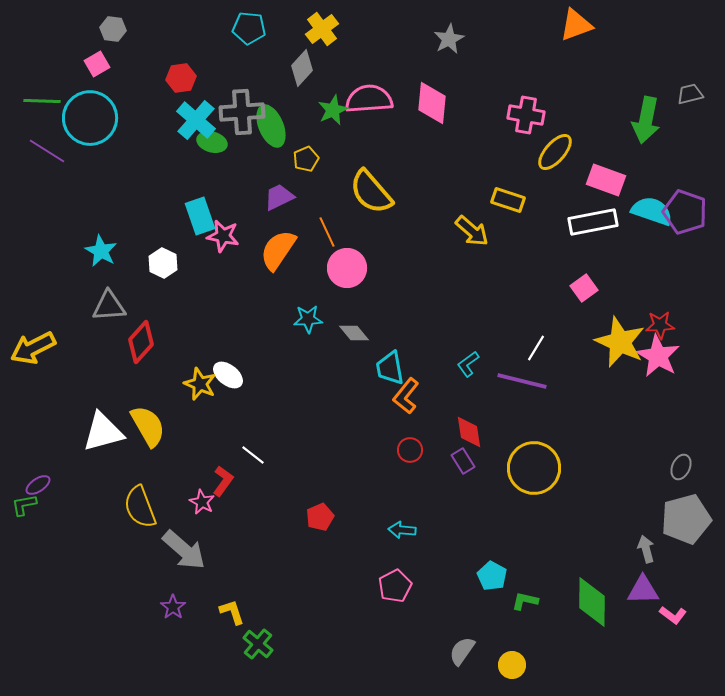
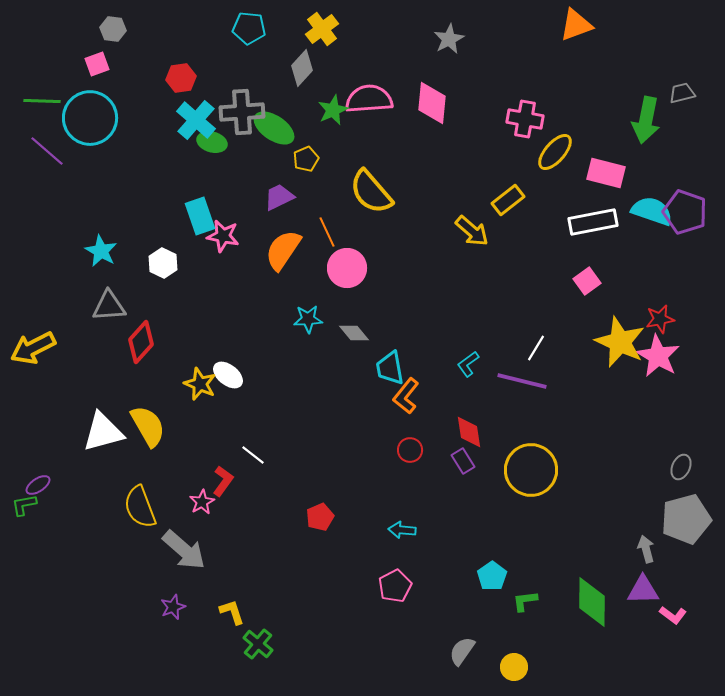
pink square at (97, 64): rotated 10 degrees clockwise
gray trapezoid at (690, 94): moved 8 px left, 1 px up
pink cross at (526, 115): moved 1 px left, 4 px down
green ellipse at (271, 126): moved 3 px right, 2 px down; rotated 33 degrees counterclockwise
purple line at (47, 151): rotated 9 degrees clockwise
pink rectangle at (606, 180): moved 7 px up; rotated 6 degrees counterclockwise
yellow rectangle at (508, 200): rotated 56 degrees counterclockwise
orange semicircle at (278, 250): moved 5 px right
pink square at (584, 288): moved 3 px right, 7 px up
red star at (660, 325): moved 6 px up; rotated 8 degrees counterclockwise
yellow circle at (534, 468): moved 3 px left, 2 px down
pink star at (202, 502): rotated 15 degrees clockwise
cyan pentagon at (492, 576): rotated 8 degrees clockwise
green L-shape at (525, 601): rotated 20 degrees counterclockwise
purple star at (173, 607): rotated 15 degrees clockwise
yellow circle at (512, 665): moved 2 px right, 2 px down
